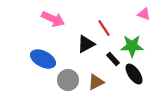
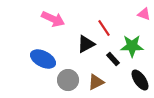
black ellipse: moved 6 px right, 6 px down
